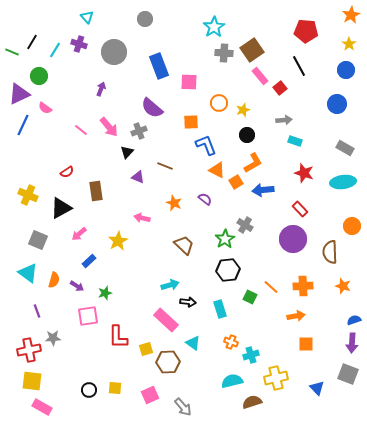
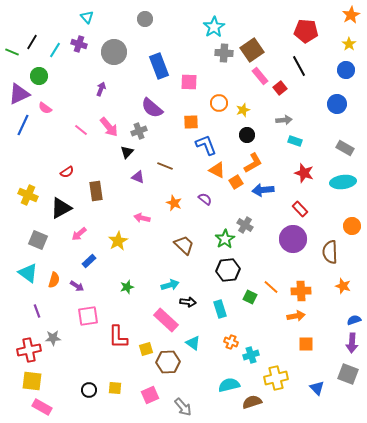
orange cross at (303, 286): moved 2 px left, 5 px down
green star at (105, 293): moved 22 px right, 6 px up
cyan semicircle at (232, 381): moved 3 px left, 4 px down
